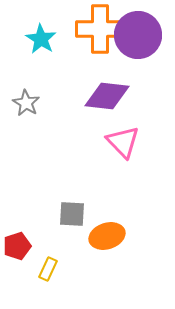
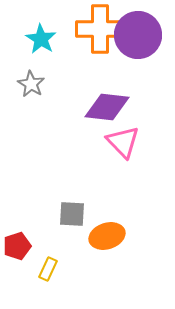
purple diamond: moved 11 px down
gray star: moved 5 px right, 19 px up
